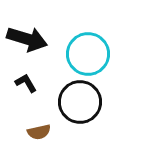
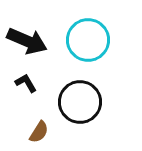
black arrow: moved 2 px down; rotated 6 degrees clockwise
cyan circle: moved 14 px up
brown semicircle: rotated 45 degrees counterclockwise
